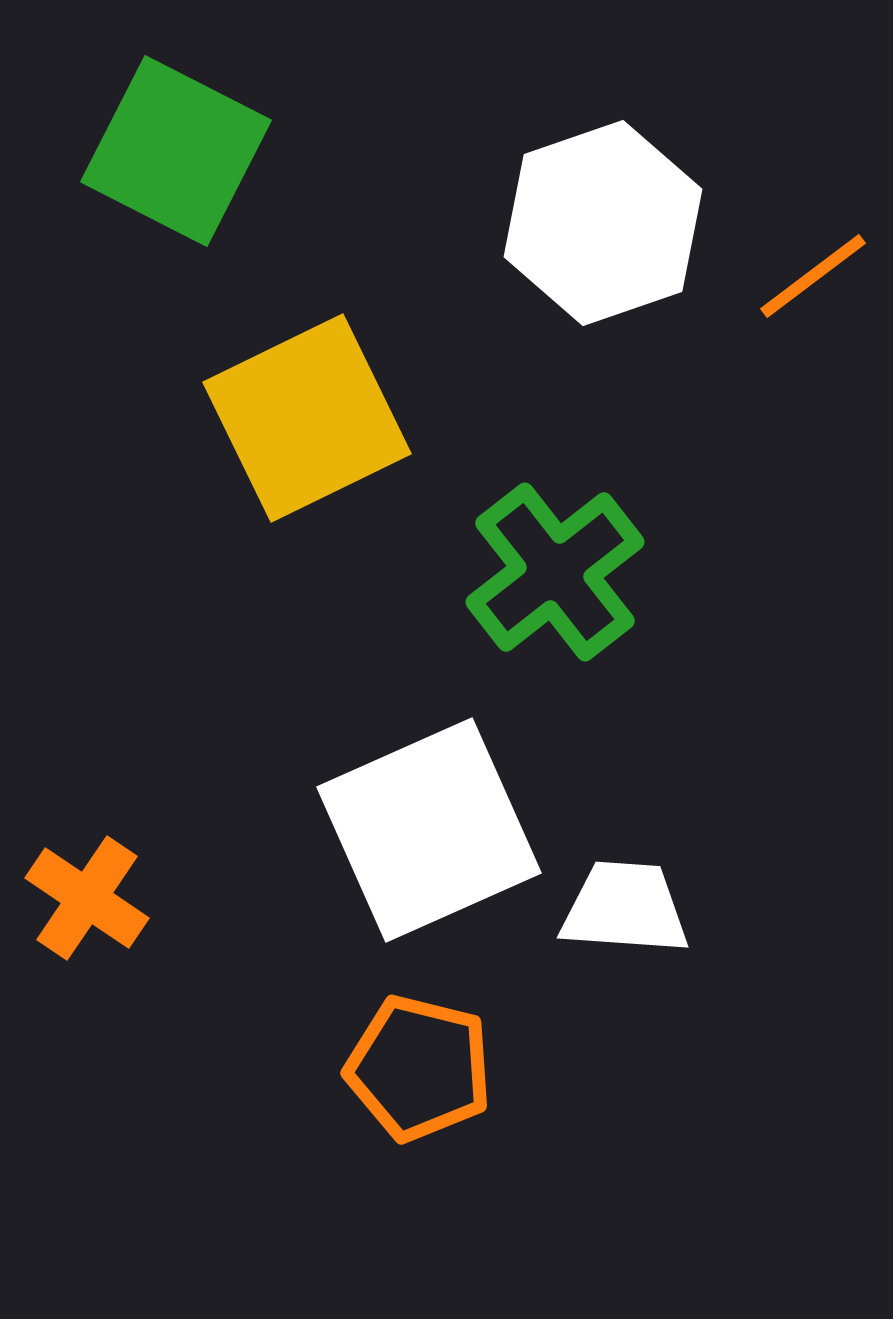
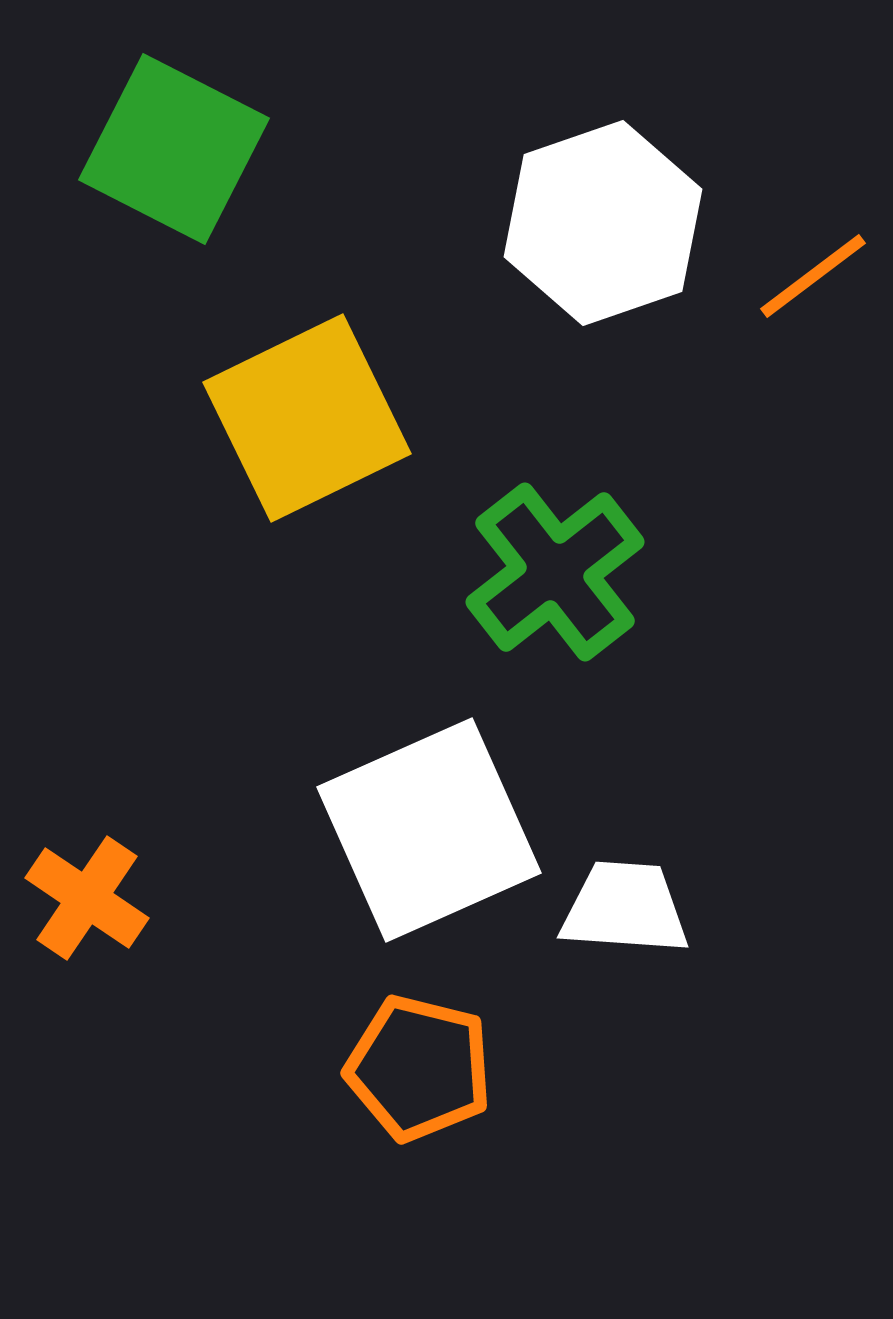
green square: moved 2 px left, 2 px up
